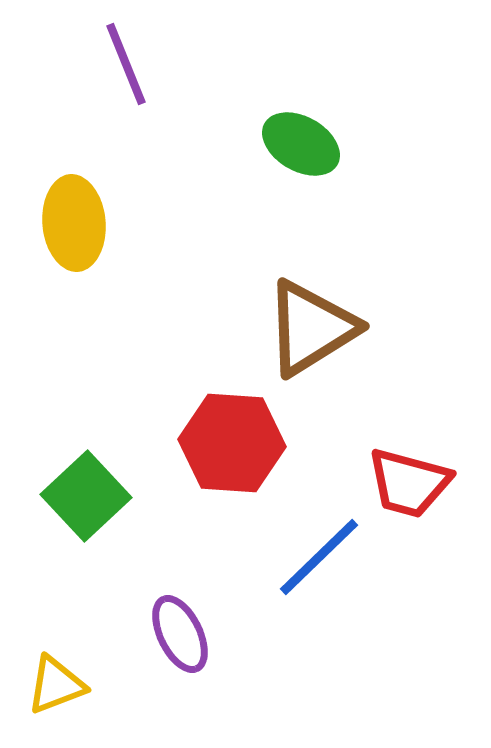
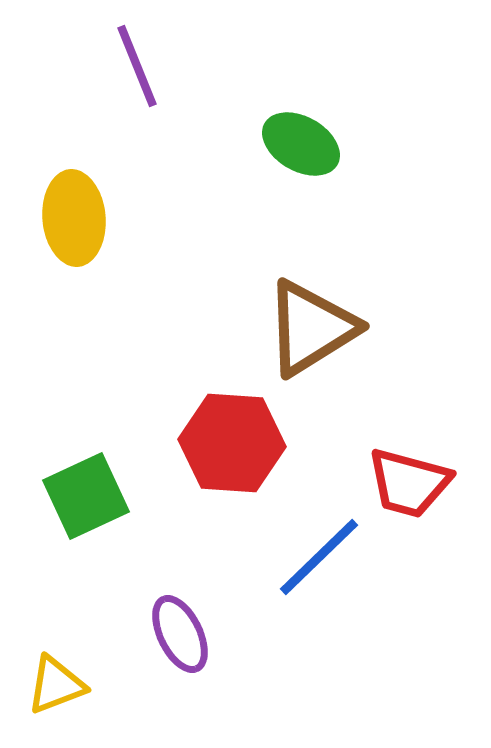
purple line: moved 11 px right, 2 px down
yellow ellipse: moved 5 px up
green square: rotated 18 degrees clockwise
